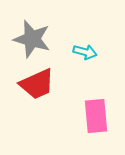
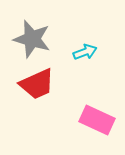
cyan arrow: rotated 35 degrees counterclockwise
pink rectangle: moved 1 px right, 4 px down; rotated 60 degrees counterclockwise
